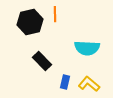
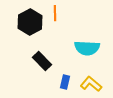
orange line: moved 1 px up
black hexagon: rotated 15 degrees counterclockwise
yellow L-shape: moved 2 px right
